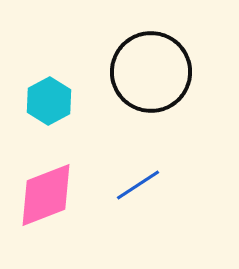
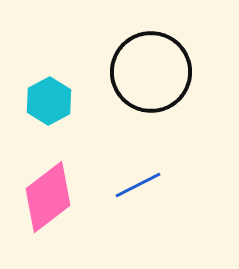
blue line: rotated 6 degrees clockwise
pink diamond: moved 2 px right, 2 px down; rotated 16 degrees counterclockwise
